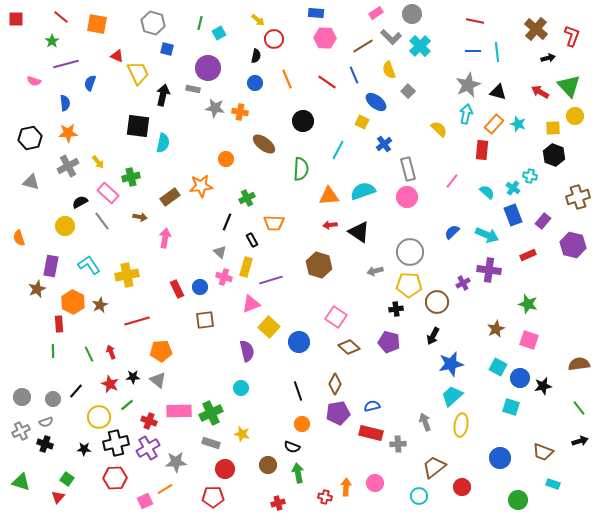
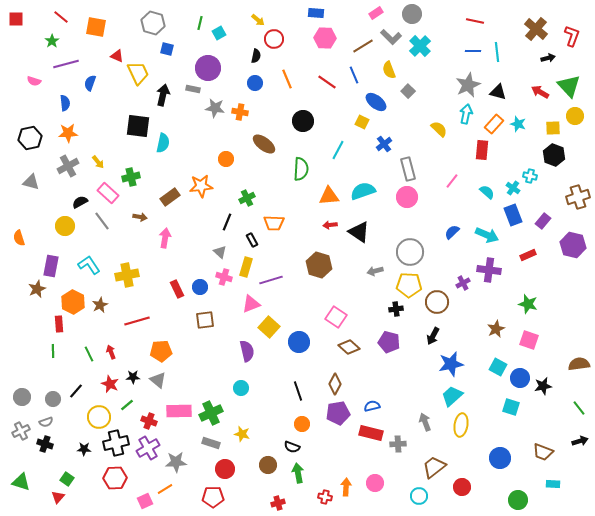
orange square at (97, 24): moved 1 px left, 3 px down
cyan rectangle at (553, 484): rotated 16 degrees counterclockwise
